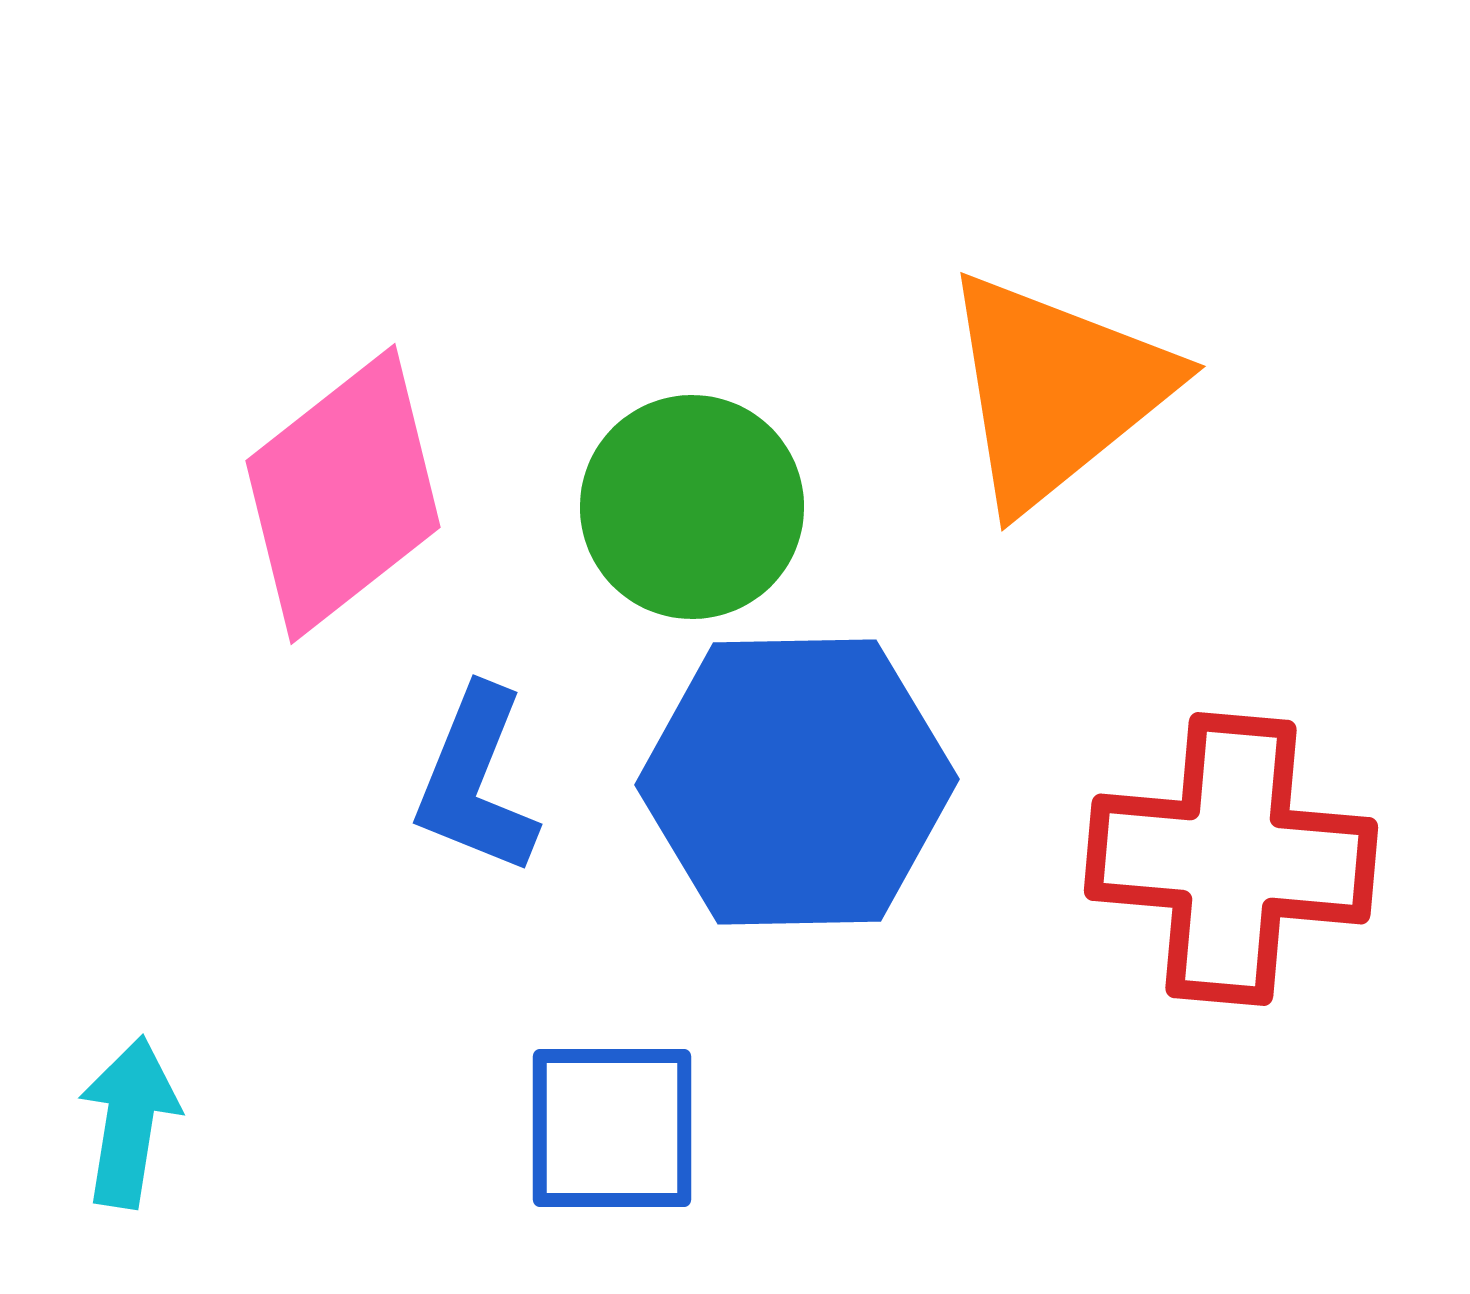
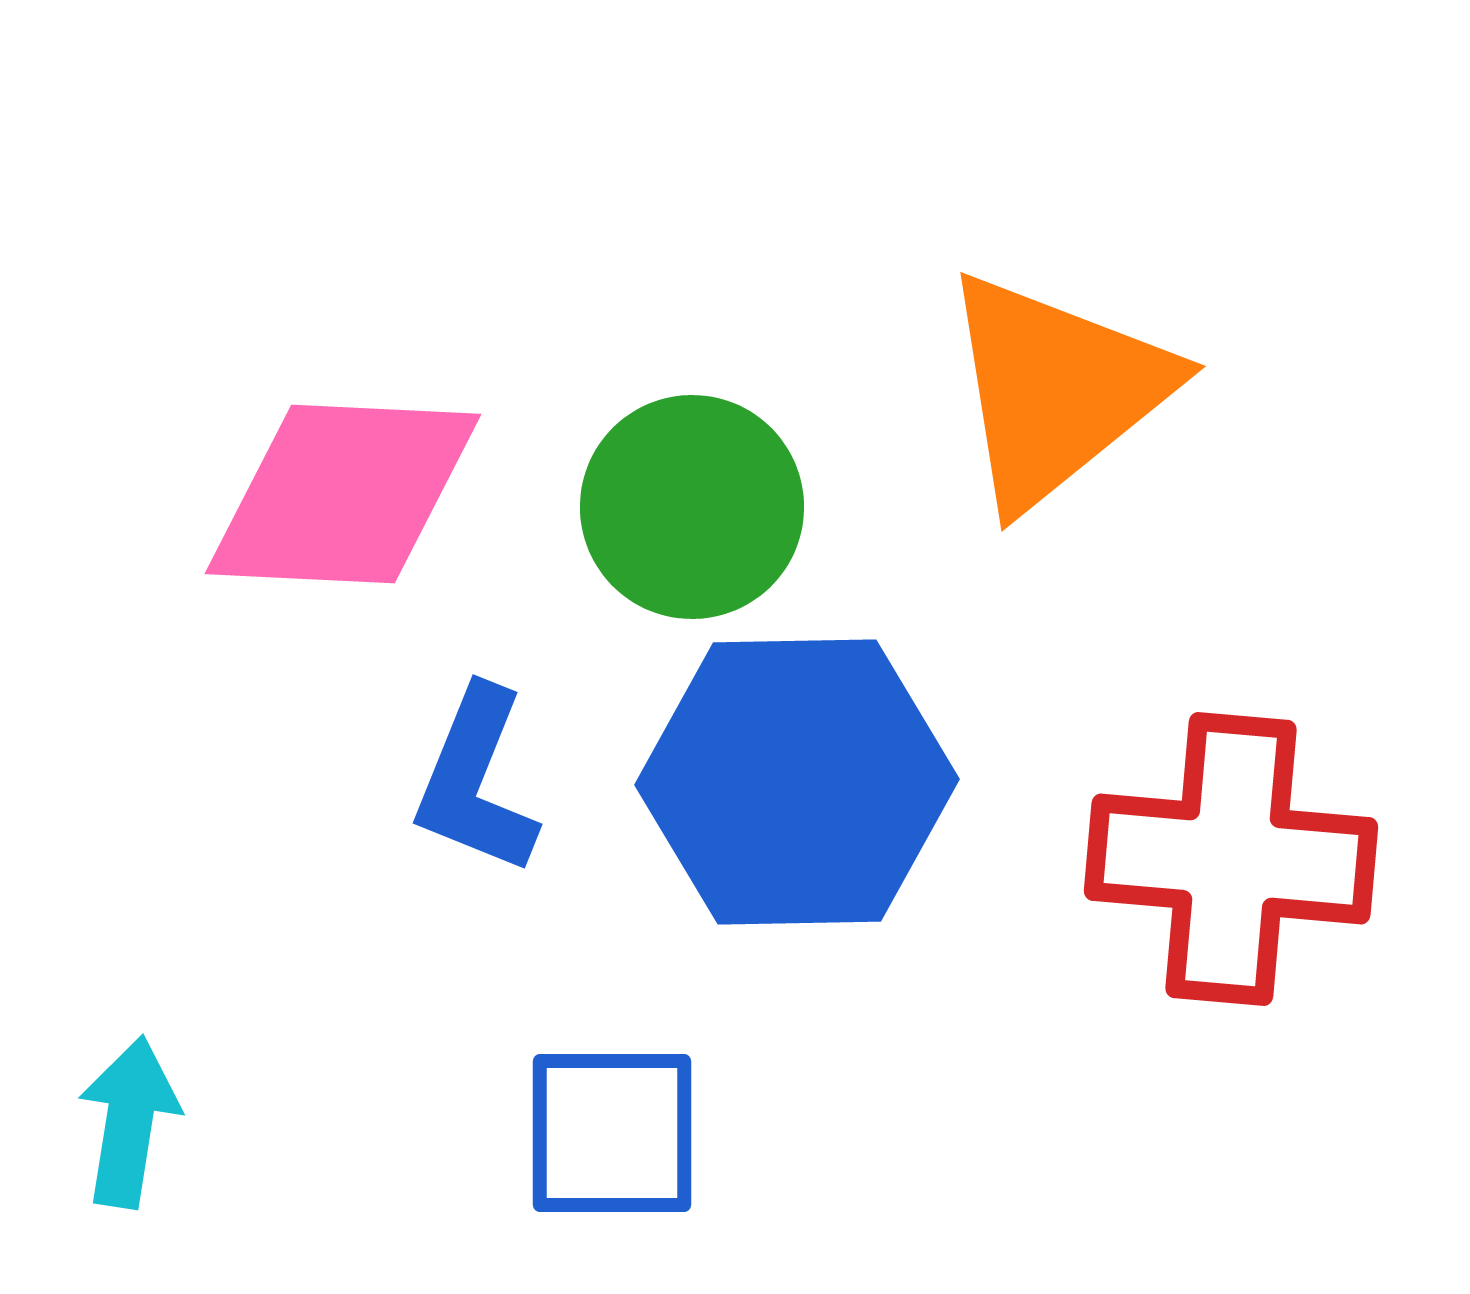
pink diamond: rotated 41 degrees clockwise
blue square: moved 5 px down
